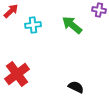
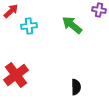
cyan cross: moved 4 px left, 1 px down
red cross: moved 1 px left, 1 px down
black semicircle: rotated 63 degrees clockwise
